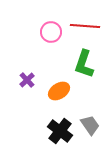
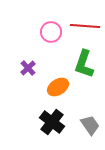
purple cross: moved 1 px right, 12 px up
orange ellipse: moved 1 px left, 4 px up
black cross: moved 8 px left, 9 px up
